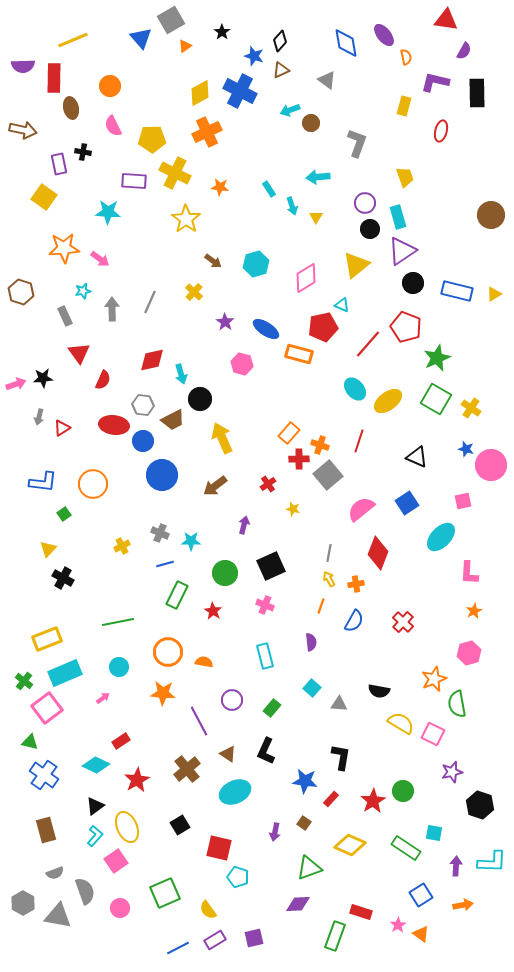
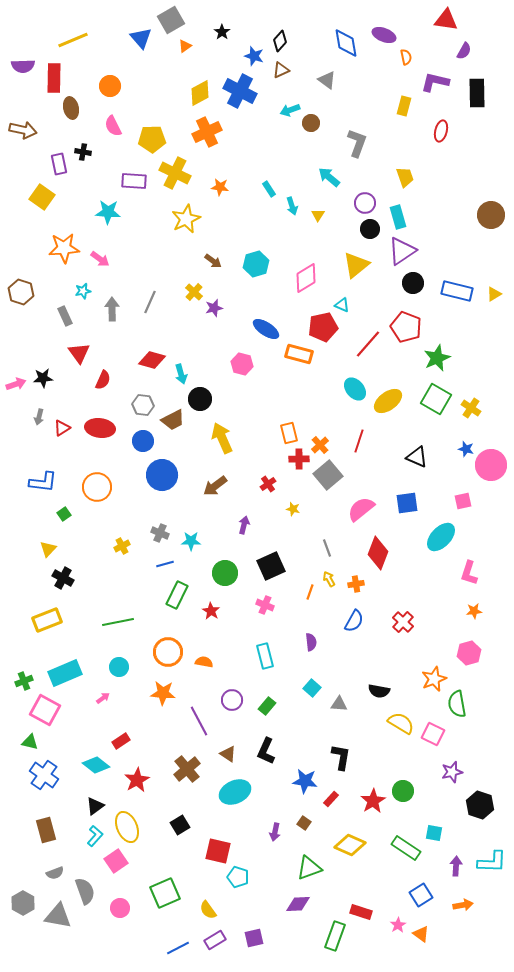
purple ellipse at (384, 35): rotated 30 degrees counterclockwise
cyan arrow at (318, 177): moved 11 px right; rotated 45 degrees clockwise
yellow square at (44, 197): moved 2 px left
yellow triangle at (316, 217): moved 2 px right, 2 px up
yellow star at (186, 219): rotated 12 degrees clockwise
purple star at (225, 322): moved 11 px left, 14 px up; rotated 24 degrees clockwise
red diamond at (152, 360): rotated 28 degrees clockwise
red ellipse at (114, 425): moved 14 px left, 3 px down
orange rectangle at (289, 433): rotated 55 degrees counterclockwise
orange cross at (320, 445): rotated 30 degrees clockwise
orange circle at (93, 484): moved 4 px right, 3 px down
blue square at (407, 503): rotated 25 degrees clockwise
gray line at (329, 553): moved 2 px left, 5 px up; rotated 30 degrees counterclockwise
pink L-shape at (469, 573): rotated 15 degrees clockwise
orange line at (321, 606): moved 11 px left, 14 px up
red star at (213, 611): moved 2 px left
orange star at (474, 611): rotated 21 degrees clockwise
yellow rectangle at (47, 639): moved 19 px up
green cross at (24, 681): rotated 30 degrees clockwise
pink square at (47, 708): moved 2 px left, 2 px down; rotated 24 degrees counterclockwise
green rectangle at (272, 708): moved 5 px left, 2 px up
cyan diamond at (96, 765): rotated 12 degrees clockwise
red square at (219, 848): moved 1 px left, 3 px down
